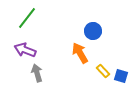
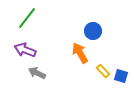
gray arrow: rotated 48 degrees counterclockwise
